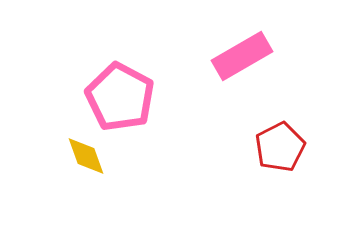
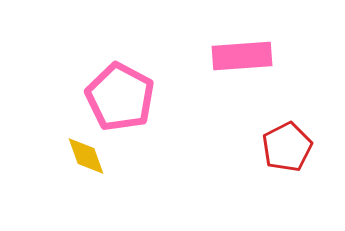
pink rectangle: rotated 26 degrees clockwise
red pentagon: moved 7 px right
